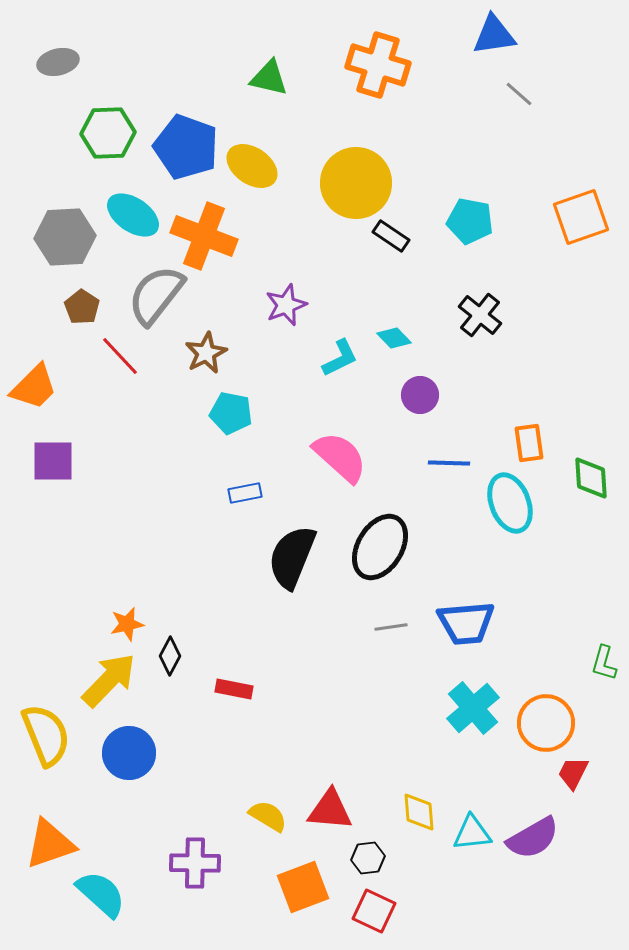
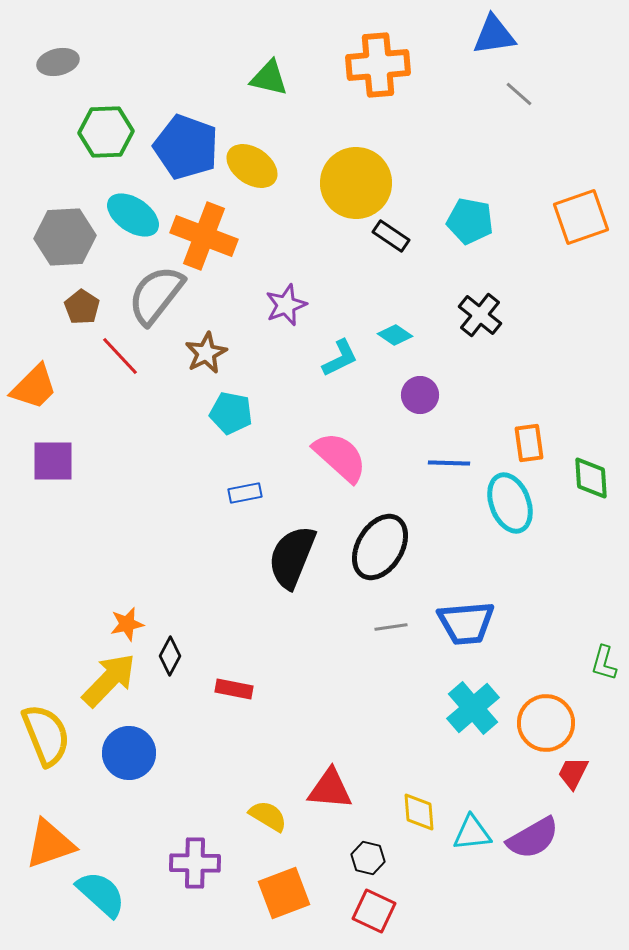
orange cross at (378, 65): rotated 22 degrees counterclockwise
green hexagon at (108, 133): moved 2 px left, 1 px up
cyan diamond at (394, 338): moved 1 px right, 3 px up; rotated 12 degrees counterclockwise
red triangle at (330, 810): moved 21 px up
black hexagon at (368, 858): rotated 20 degrees clockwise
orange square at (303, 887): moved 19 px left, 6 px down
